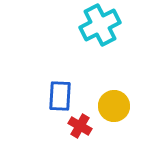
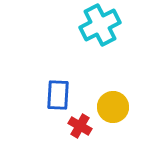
blue rectangle: moved 2 px left, 1 px up
yellow circle: moved 1 px left, 1 px down
